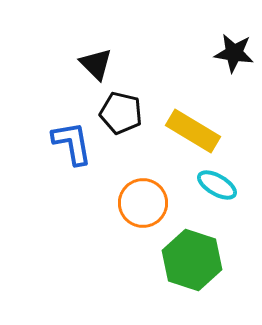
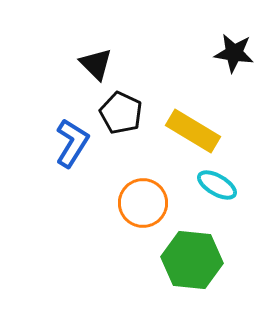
black pentagon: rotated 12 degrees clockwise
blue L-shape: rotated 42 degrees clockwise
green hexagon: rotated 12 degrees counterclockwise
